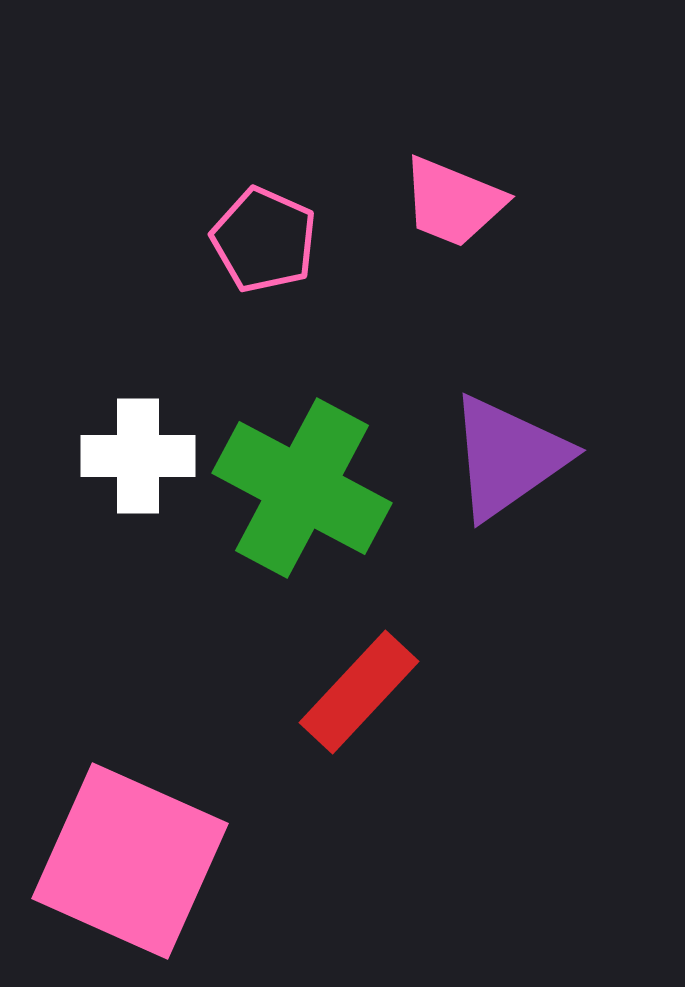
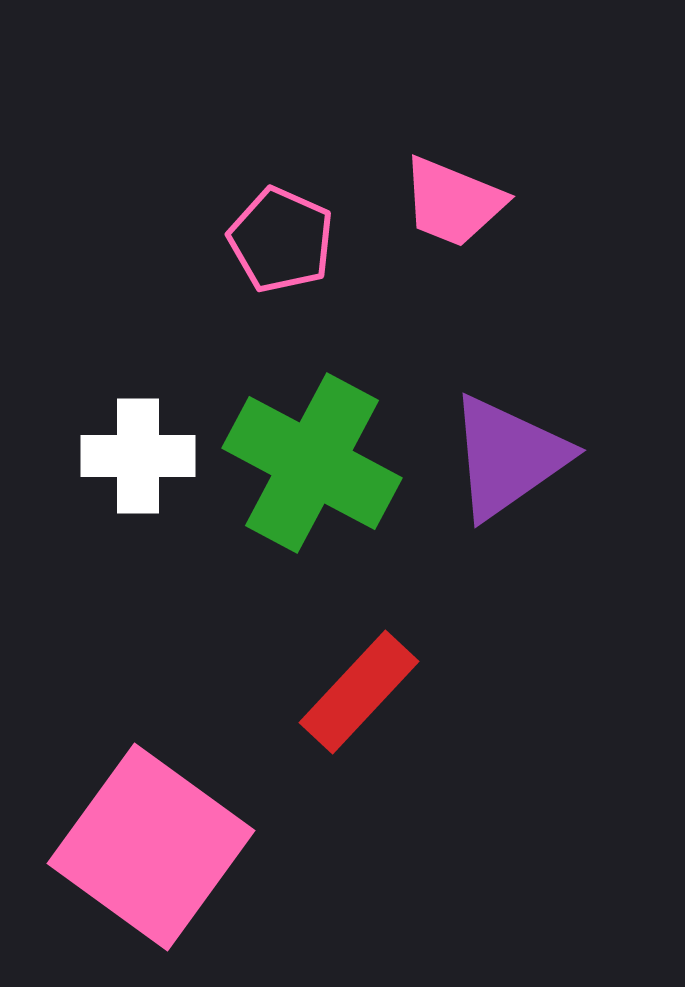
pink pentagon: moved 17 px right
green cross: moved 10 px right, 25 px up
pink square: moved 21 px right, 14 px up; rotated 12 degrees clockwise
